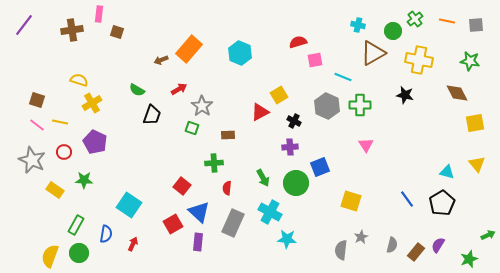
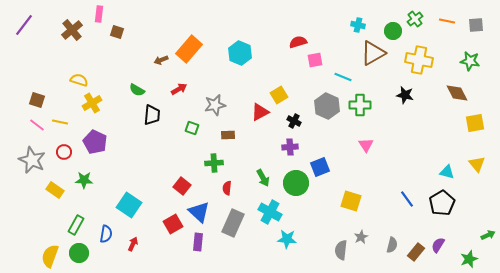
brown cross at (72, 30): rotated 30 degrees counterclockwise
gray star at (202, 106): moved 13 px right, 1 px up; rotated 25 degrees clockwise
black trapezoid at (152, 115): rotated 15 degrees counterclockwise
